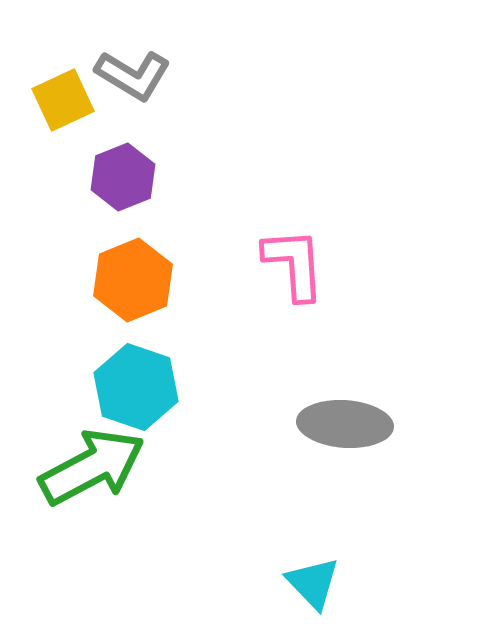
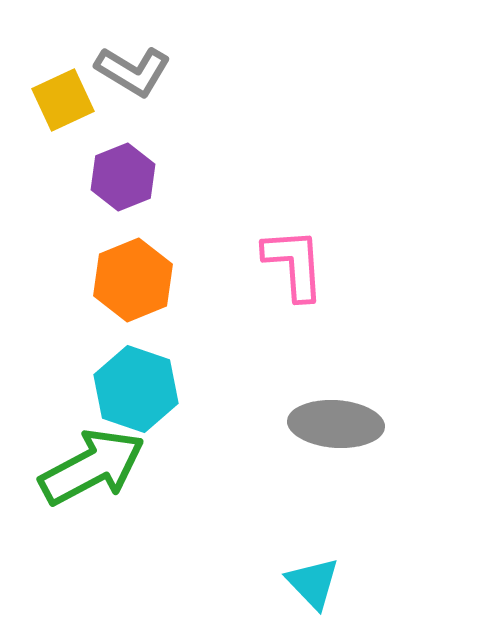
gray L-shape: moved 4 px up
cyan hexagon: moved 2 px down
gray ellipse: moved 9 px left
